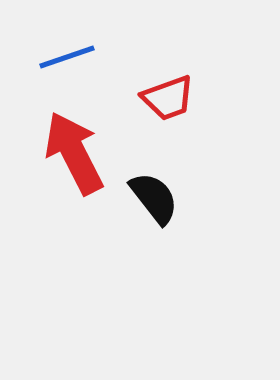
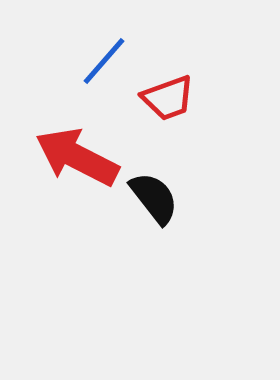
blue line: moved 37 px right, 4 px down; rotated 30 degrees counterclockwise
red arrow: moved 3 px right, 4 px down; rotated 36 degrees counterclockwise
